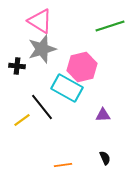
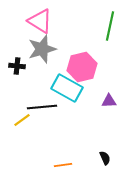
green line: rotated 60 degrees counterclockwise
black line: rotated 56 degrees counterclockwise
purple triangle: moved 6 px right, 14 px up
